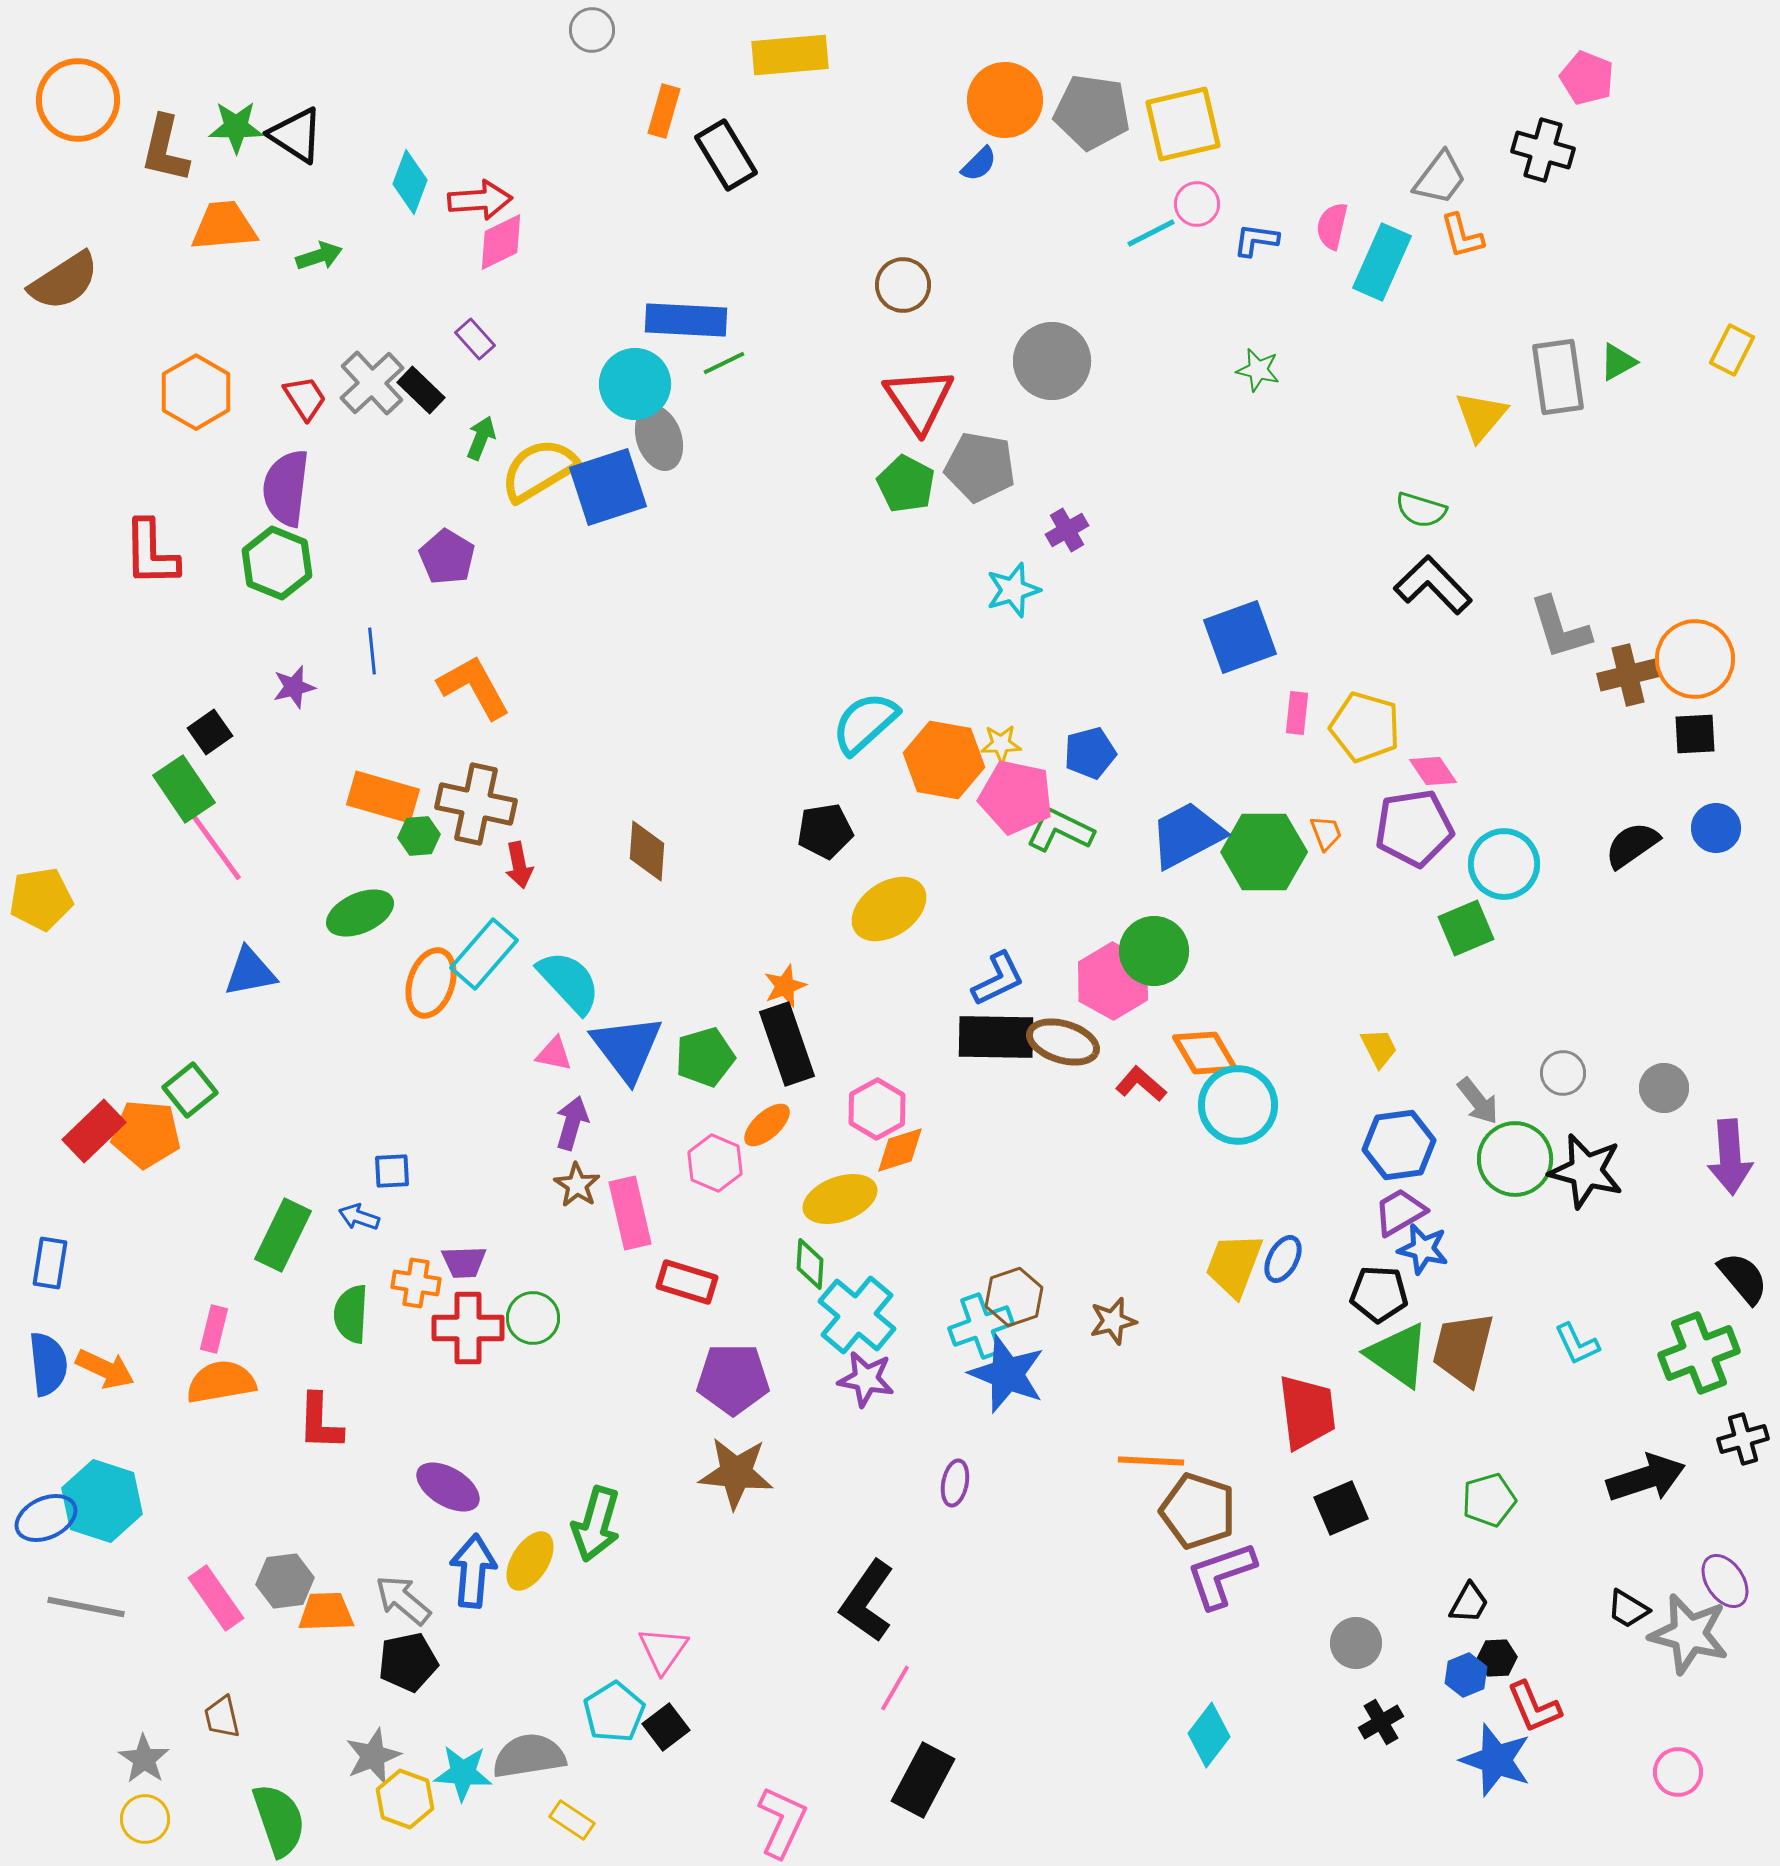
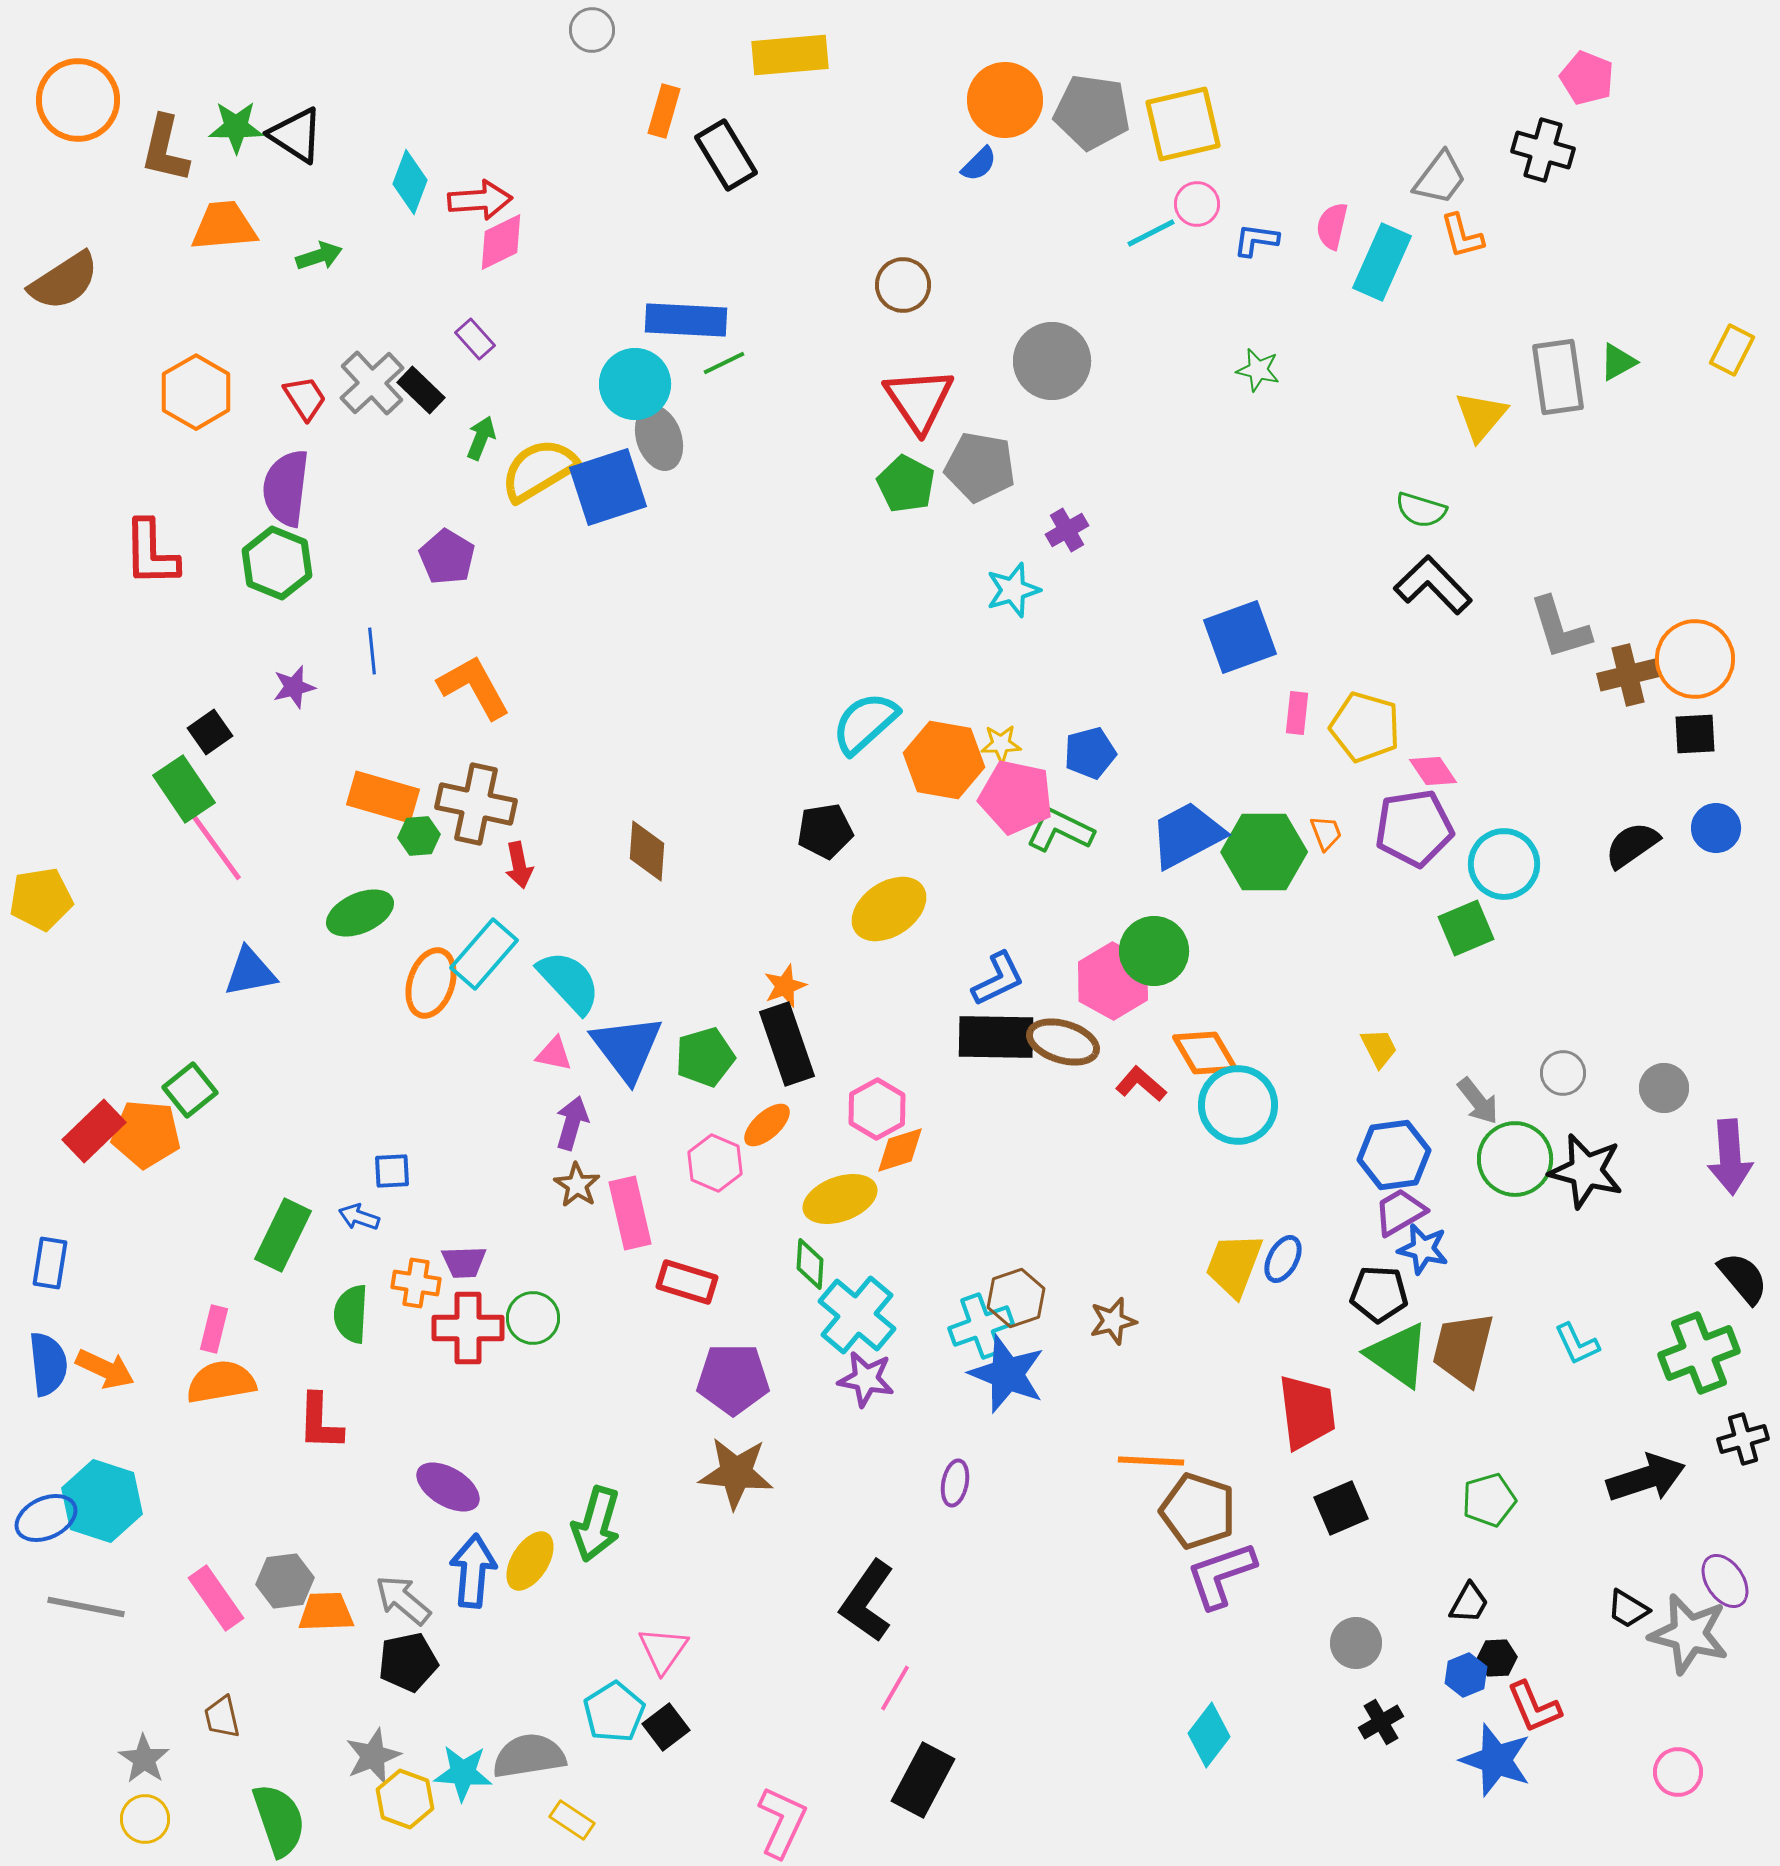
blue hexagon at (1399, 1145): moved 5 px left, 10 px down
brown hexagon at (1014, 1297): moved 2 px right, 1 px down
